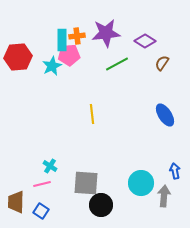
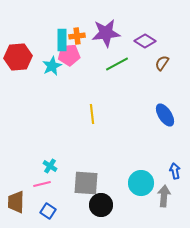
blue square: moved 7 px right
